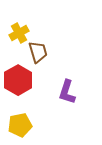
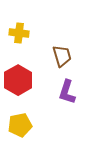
yellow cross: rotated 36 degrees clockwise
brown trapezoid: moved 24 px right, 4 px down
